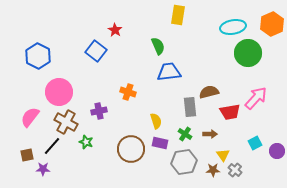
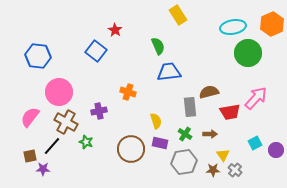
yellow rectangle: rotated 42 degrees counterclockwise
blue hexagon: rotated 20 degrees counterclockwise
purple circle: moved 1 px left, 1 px up
brown square: moved 3 px right, 1 px down
